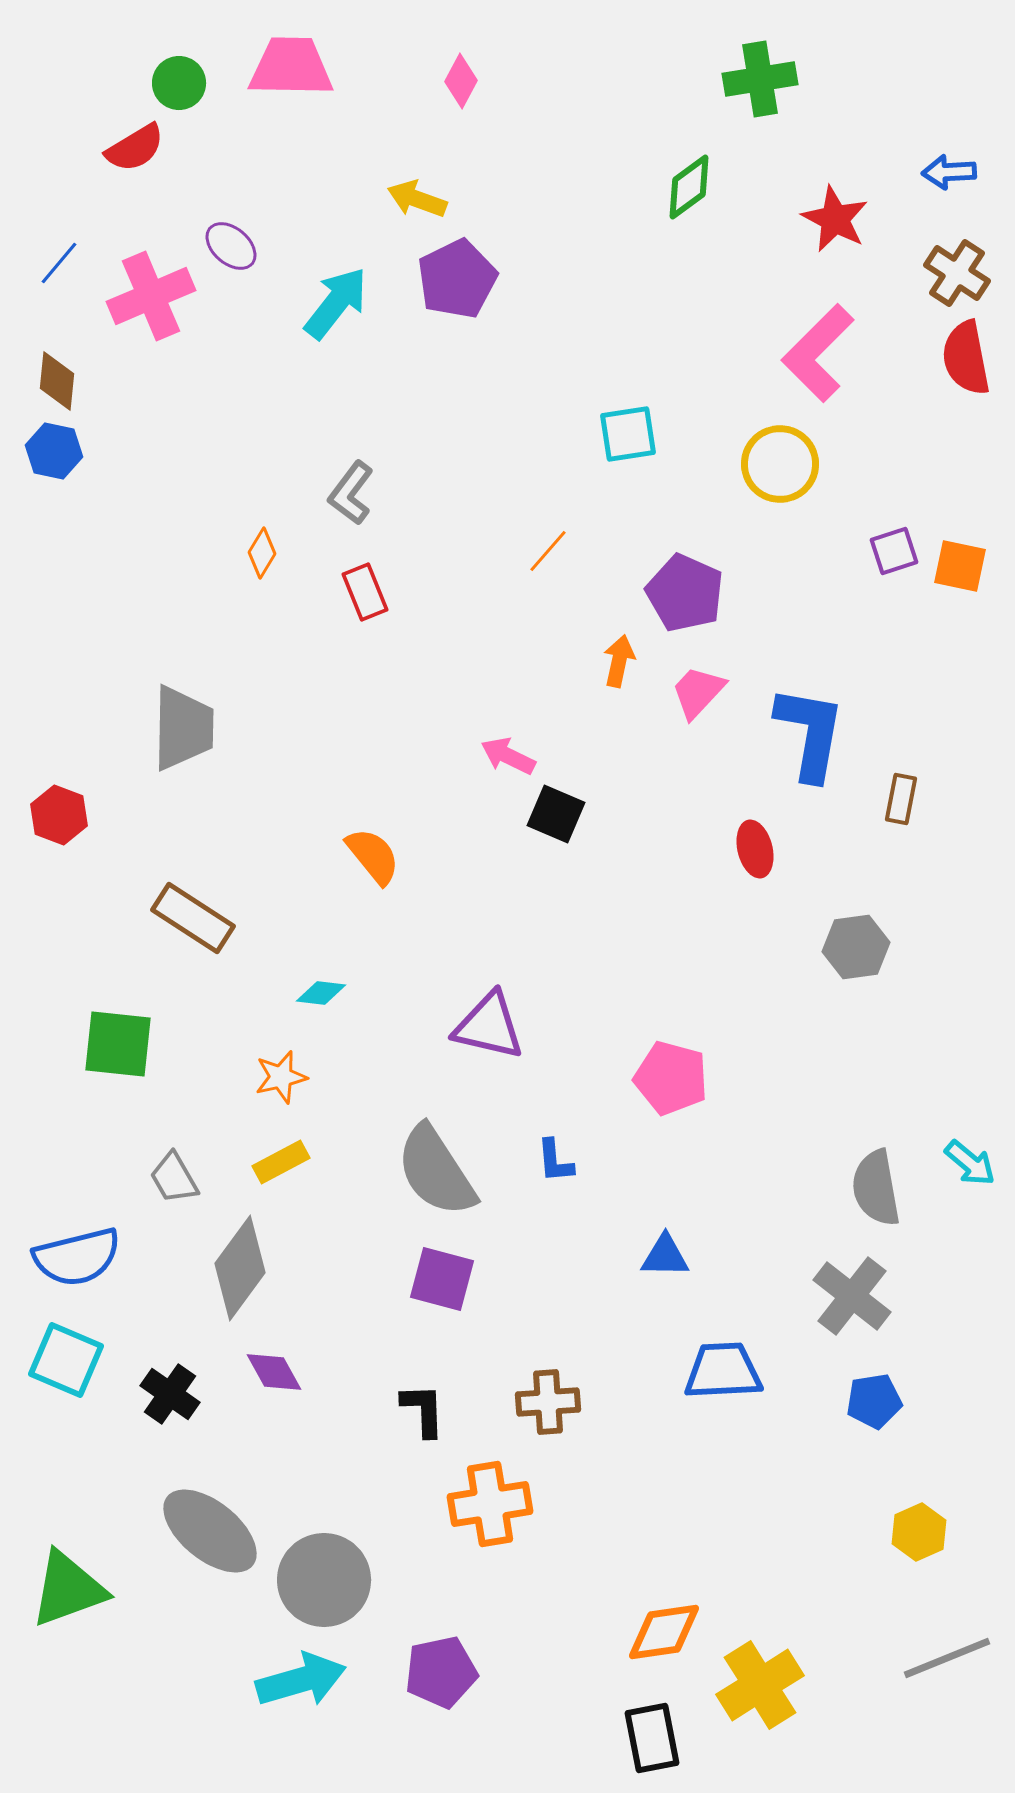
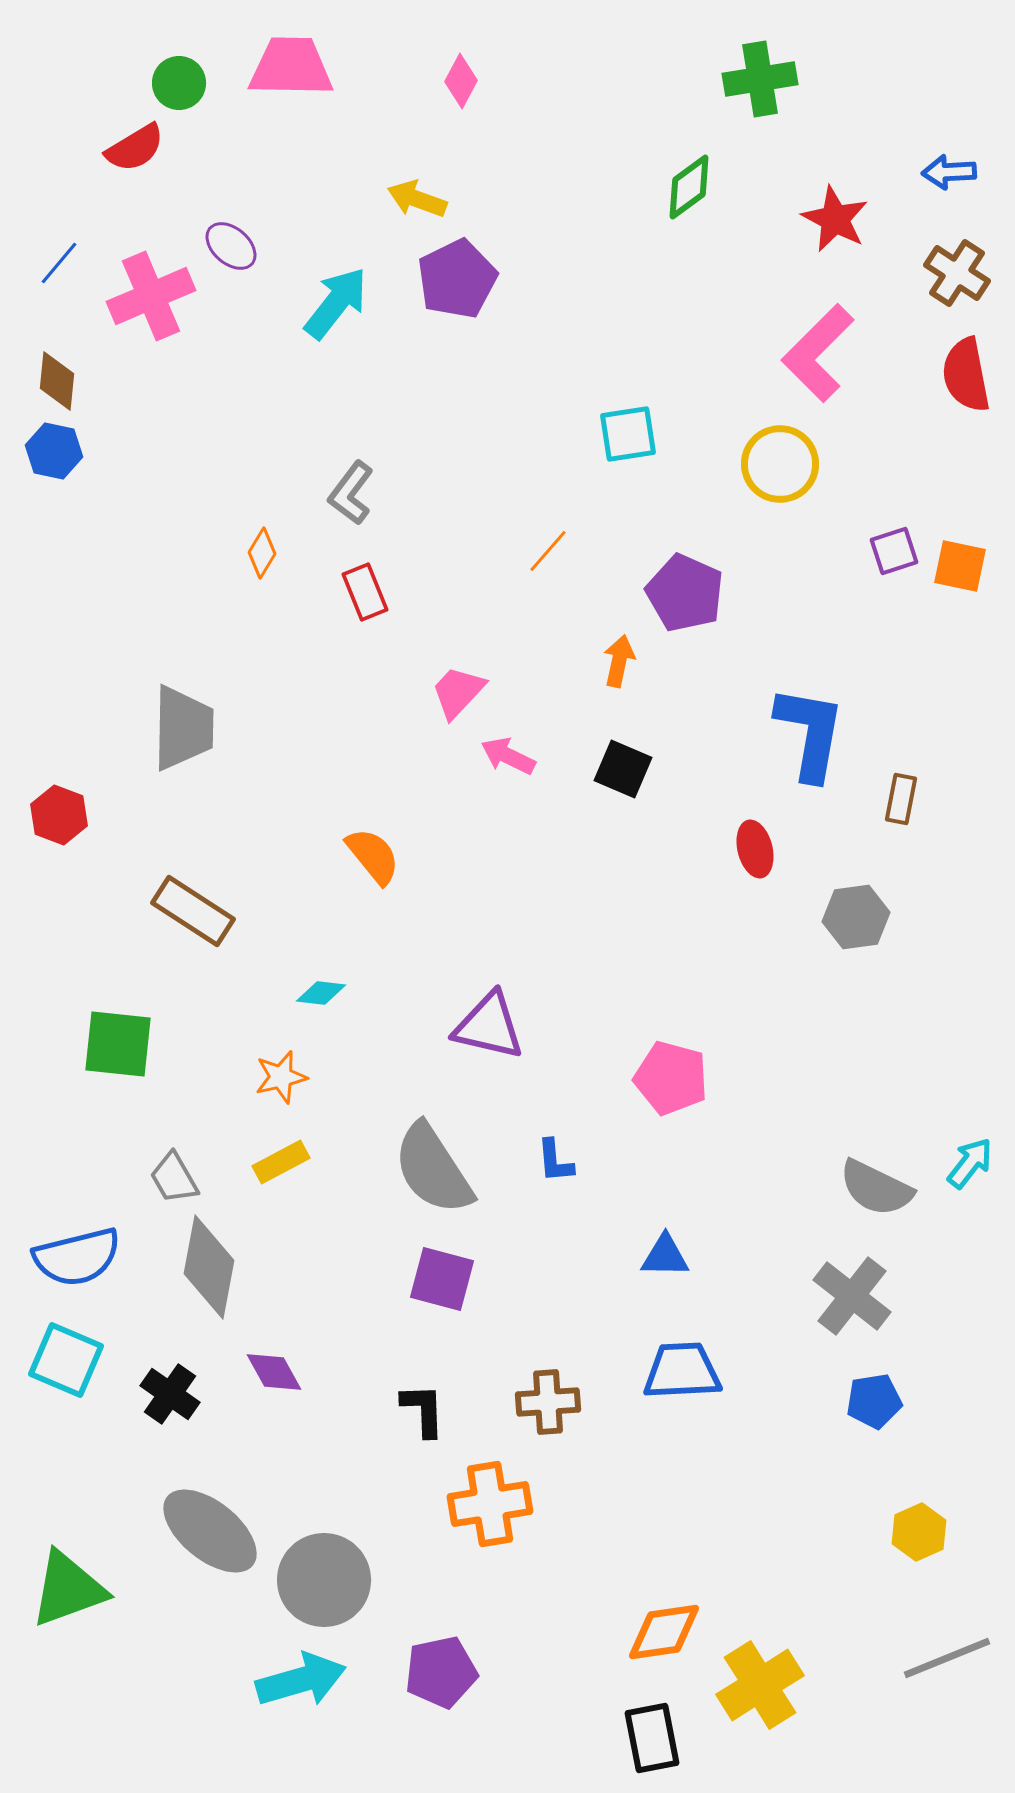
red semicircle at (966, 358): moved 17 px down
pink trapezoid at (698, 692): moved 240 px left
black square at (556, 814): moved 67 px right, 45 px up
brown rectangle at (193, 918): moved 7 px up
gray hexagon at (856, 947): moved 30 px up
cyan arrow at (970, 1163): rotated 92 degrees counterclockwise
gray semicircle at (436, 1171): moved 3 px left, 2 px up
gray semicircle at (876, 1188): rotated 54 degrees counterclockwise
gray diamond at (240, 1268): moved 31 px left, 1 px up; rotated 26 degrees counterclockwise
blue trapezoid at (723, 1371): moved 41 px left
